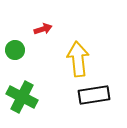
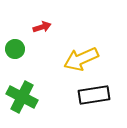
red arrow: moved 1 px left, 2 px up
green circle: moved 1 px up
yellow arrow: moved 3 px right; rotated 108 degrees counterclockwise
